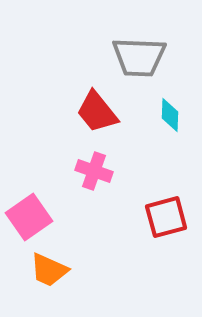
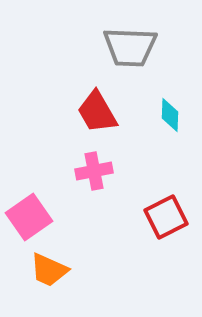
gray trapezoid: moved 9 px left, 10 px up
red trapezoid: rotated 9 degrees clockwise
pink cross: rotated 30 degrees counterclockwise
red square: rotated 12 degrees counterclockwise
